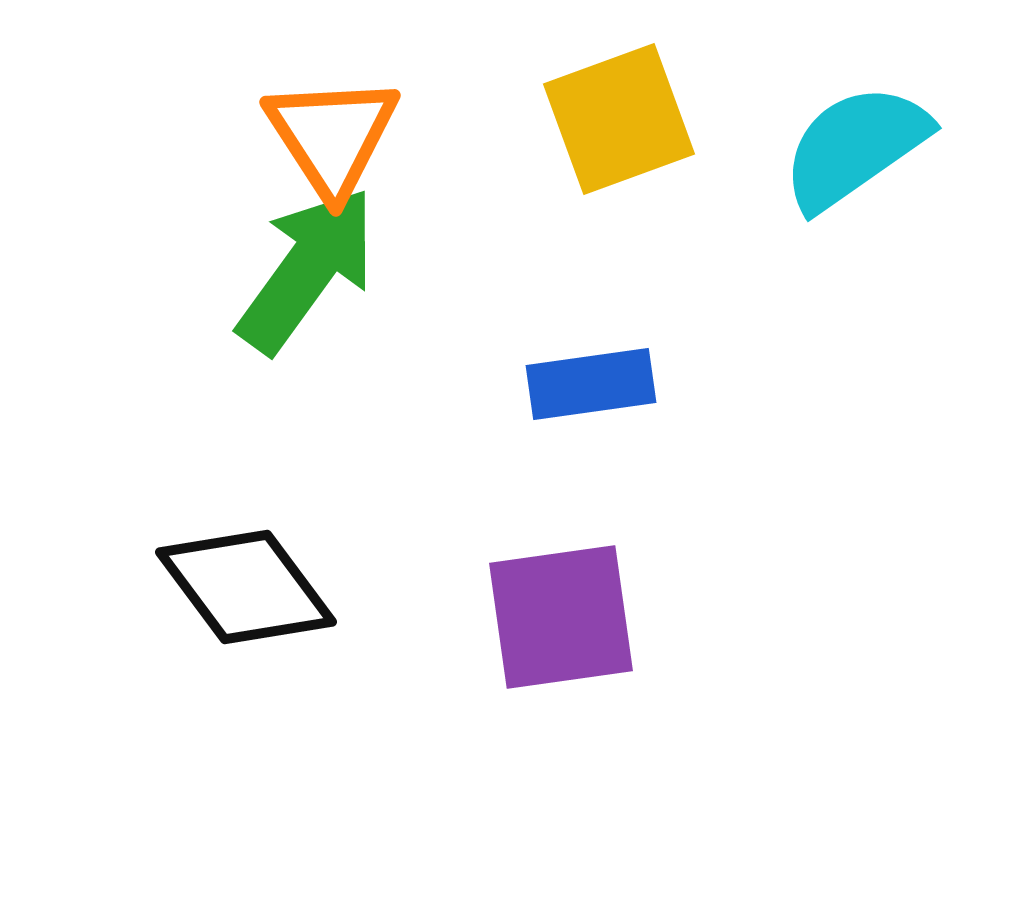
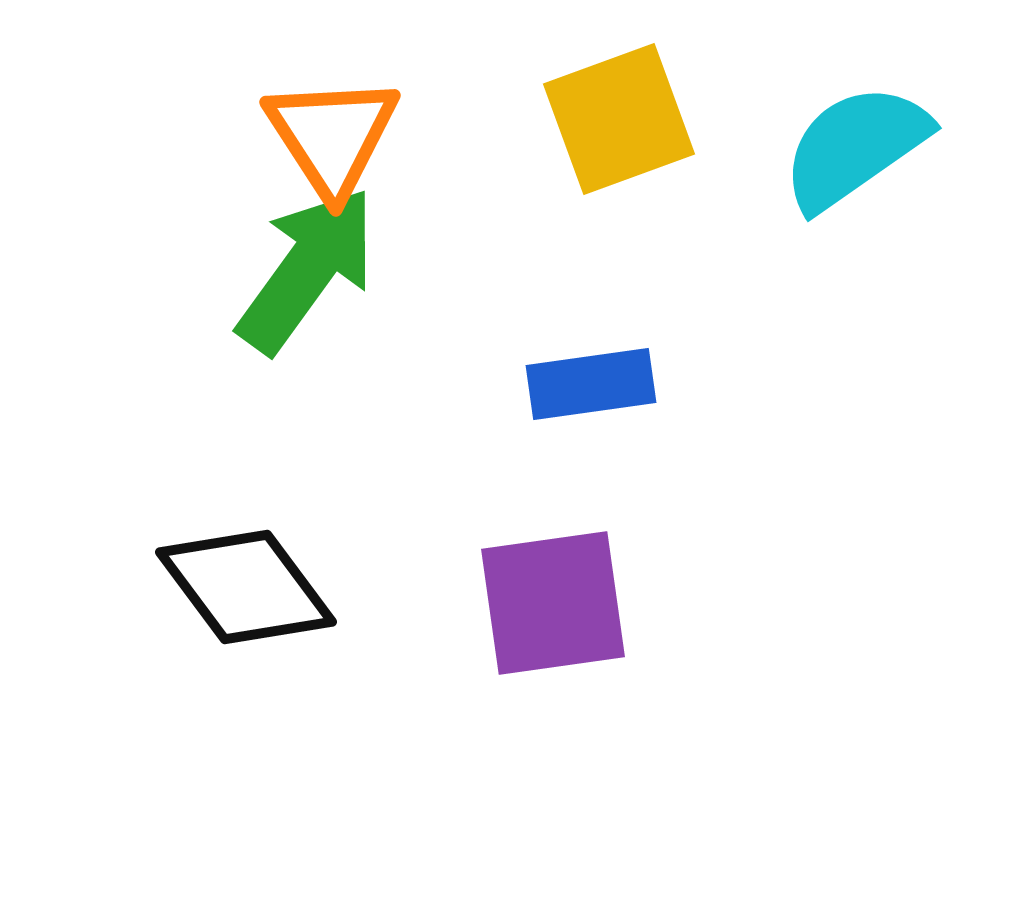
purple square: moved 8 px left, 14 px up
